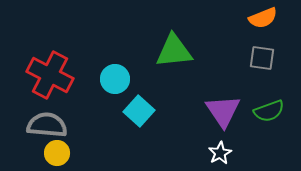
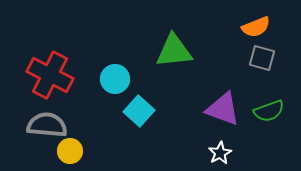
orange semicircle: moved 7 px left, 9 px down
gray square: rotated 8 degrees clockwise
purple triangle: moved 2 px up; rotated 36 degrees counterclockwise
yellow circle: moved 13 px right, 2 px up
